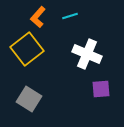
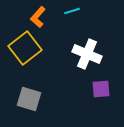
cyan line: moved 2 px right, 5 px up
yellow square: moved 2 px left, 1 px up
gray square: rotated 15 degrees counterclockwise
